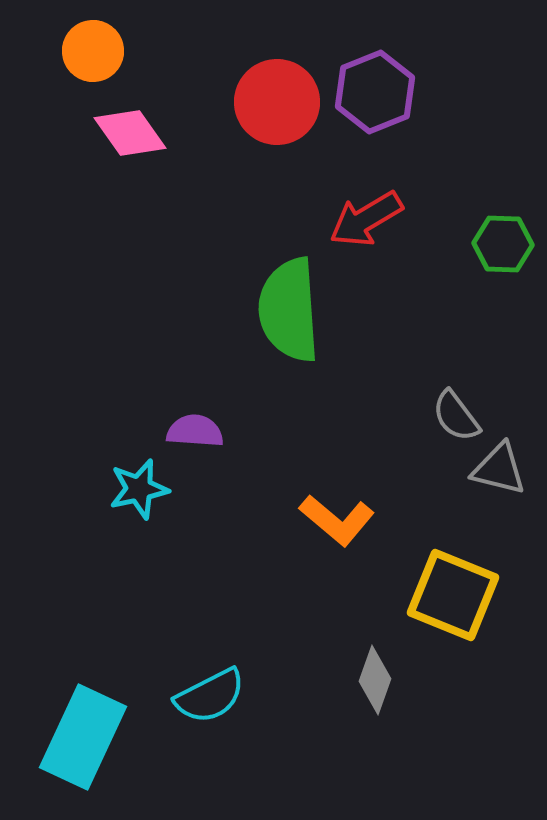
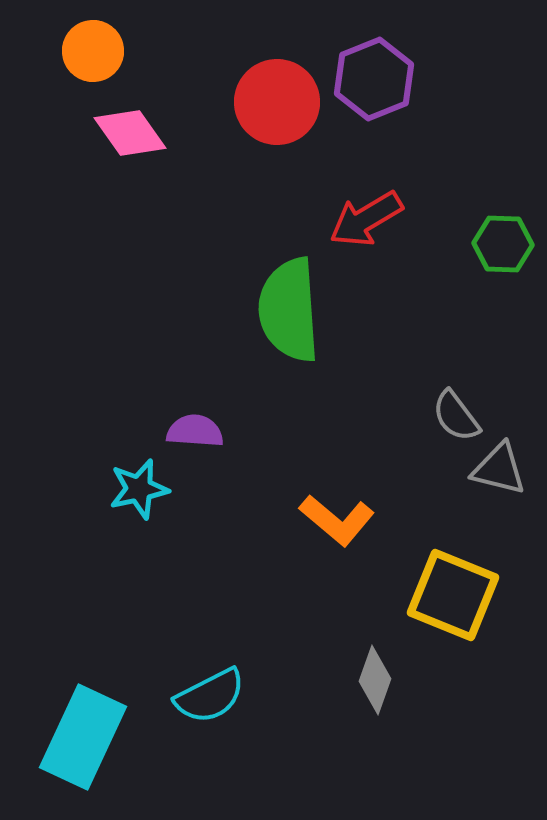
purple hexagon: moved 1 px left, 13 px up
